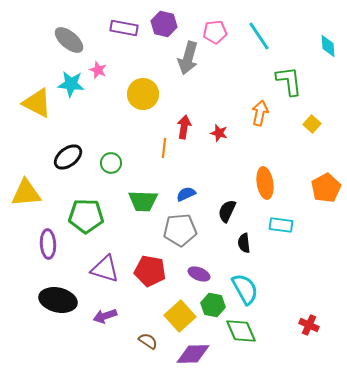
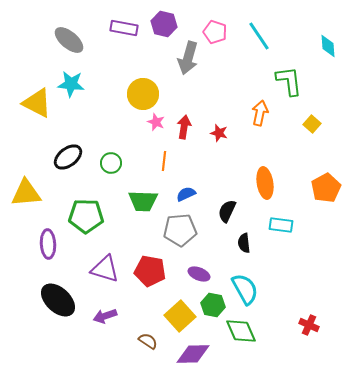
pink pentagon at (215, 32): rotated 25 degrees clockwise
pink star at (98, 70): moved 58 px right, 52 px down
orange line at (164, 148): moved 13 px down
black ellipse at (58, 300): rotated 30 degrees clockwise
